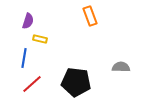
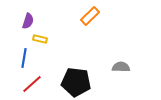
orange rectangle: rotated 66 degrees clockwise
